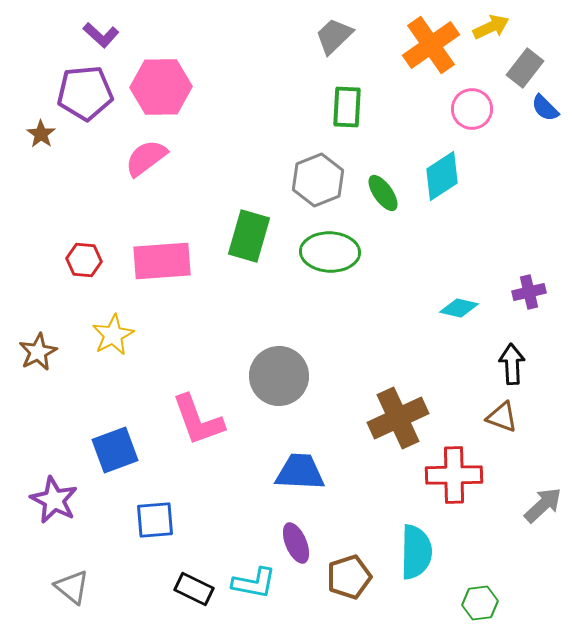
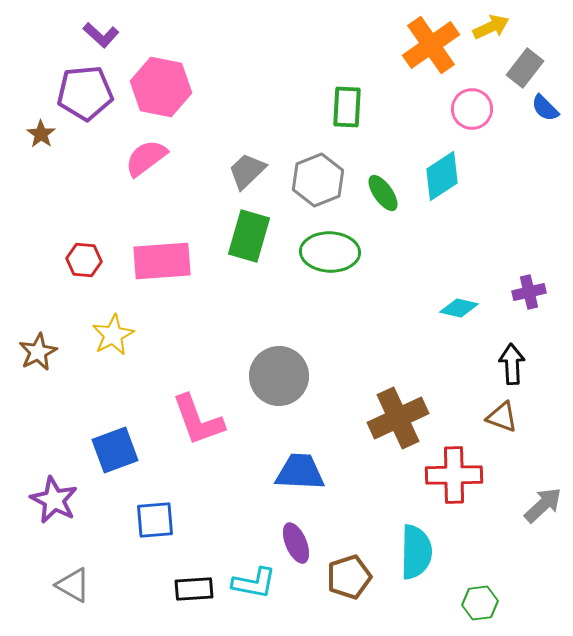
gray trapezoid at (334, 36): moved 87 px left, 135 px down
pink hexagon at (161, 87): rotated 12 degrees clockwise
gray triangle at (72, 587): moved 1 px right, 2 px up; rotated 9 degrees counterclockwise
black rectangle at (194, 589): rotated 30 degrees counterclockwise
